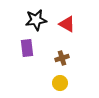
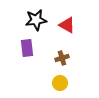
red triangle: moved 1 px down
